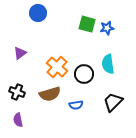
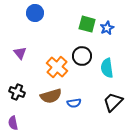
blue circle: moved 3 px left
blue star: rotated 16 degrees counterclockwise
purple triangle: rotated 32 degrees counterclockwise
cyan semicircle: moved 1 px left, 4 px down
black circle: moved 2 px left, 18 px up
brown semicircle: moved 1 px right, 2 px down
blue semicircle: moved 2 px left, 2 px up
purple semicircle: moved 5 px left, 3 px down
